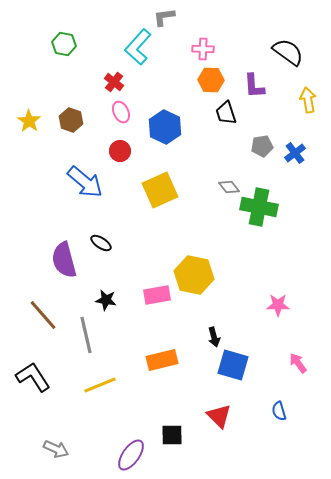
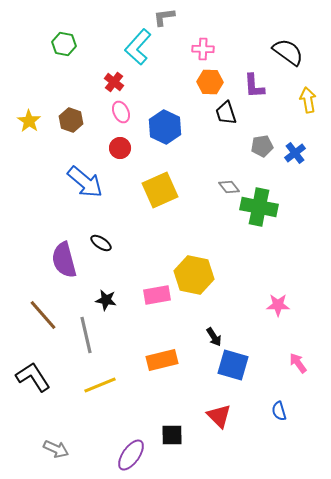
orange hexagon: moved 1 px left, 2 px down
red circle: moved 3 px up
black arrow: rotated 18 degrees counterclockwise
